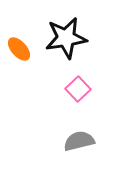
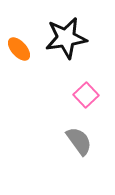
pink square: moved 8 px right, 6 px down
gray semicircle: rotated 68 degrees clockwise
